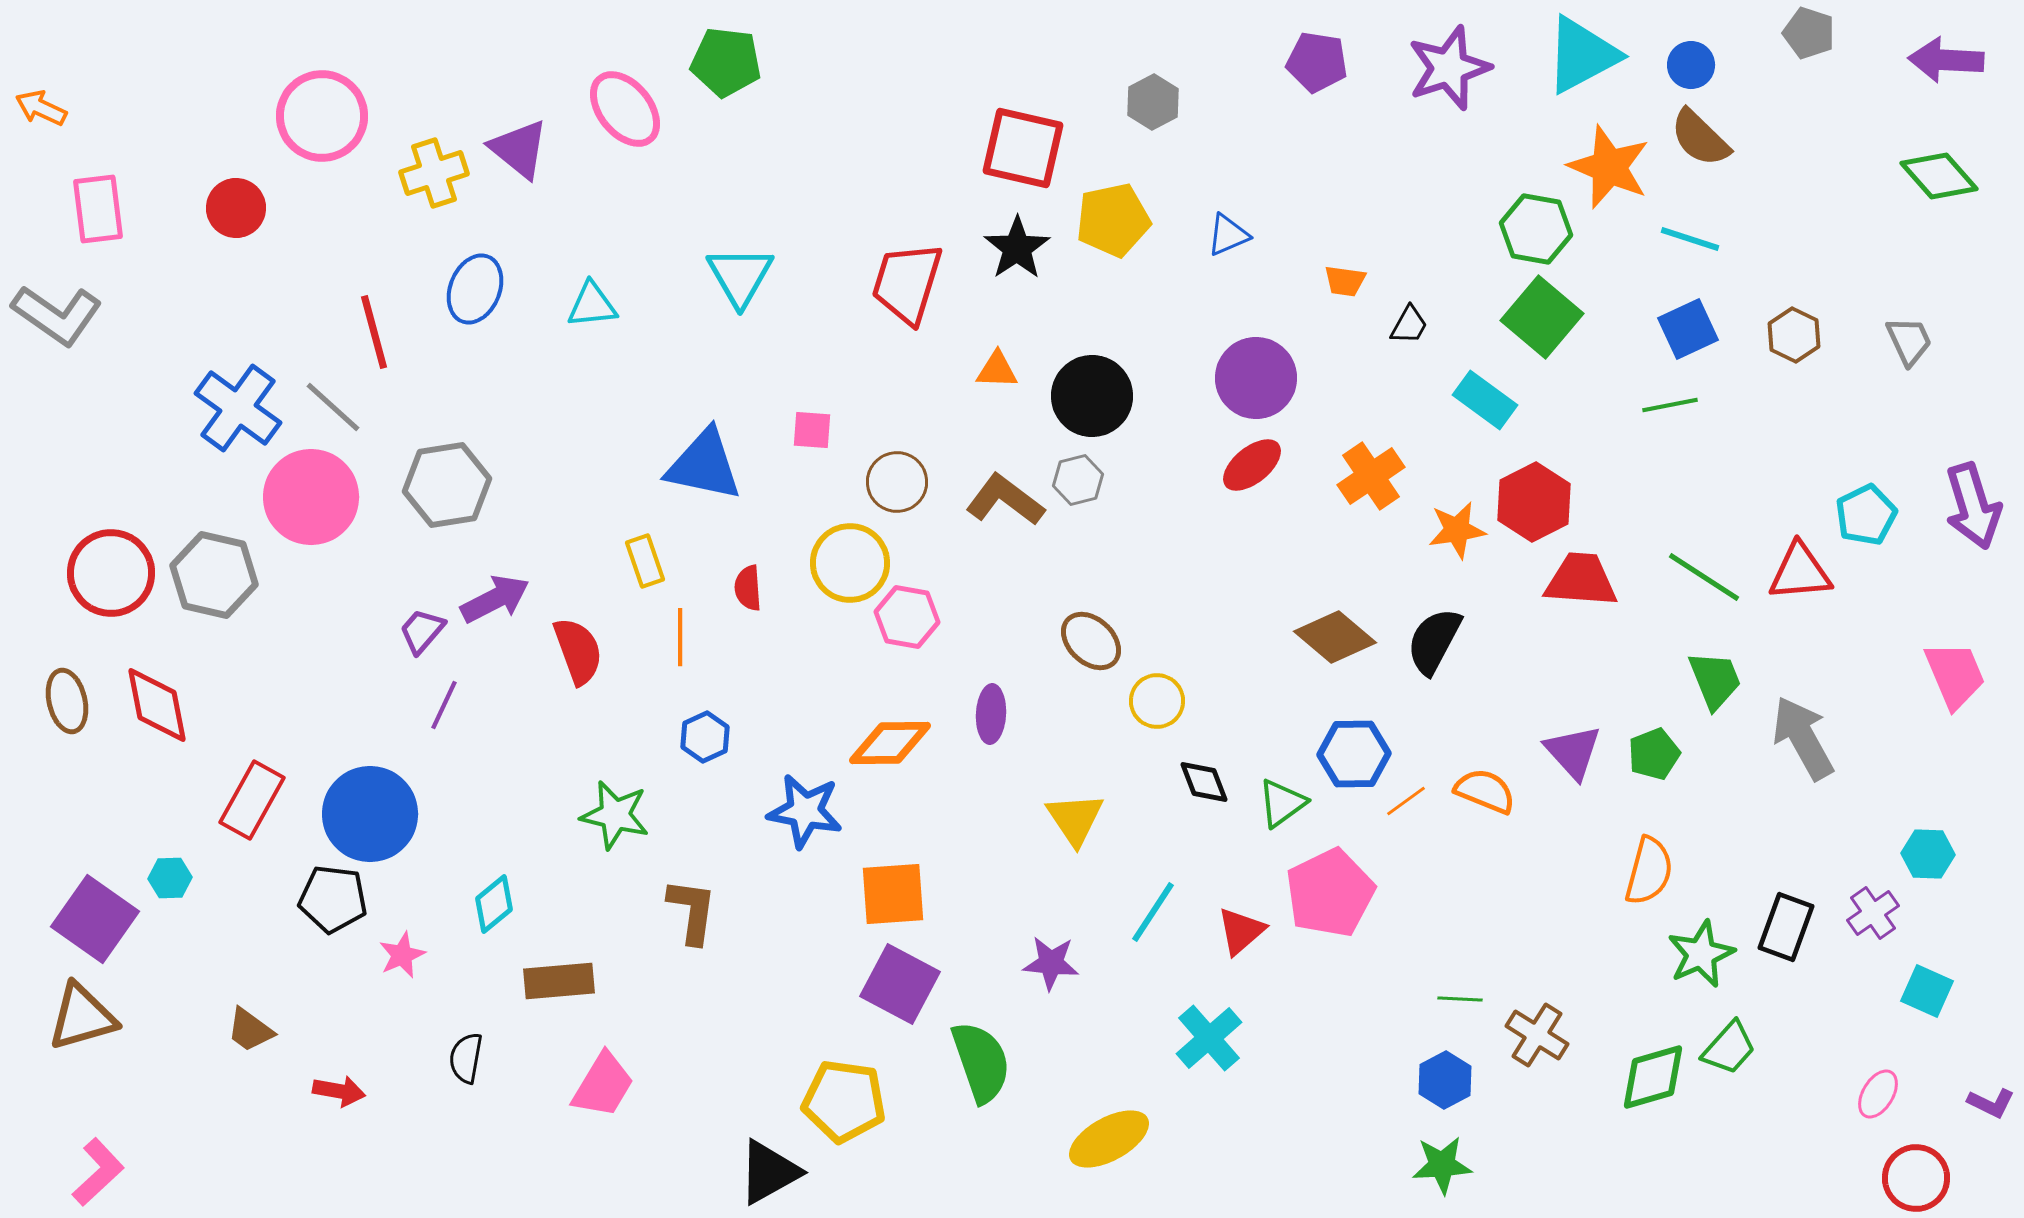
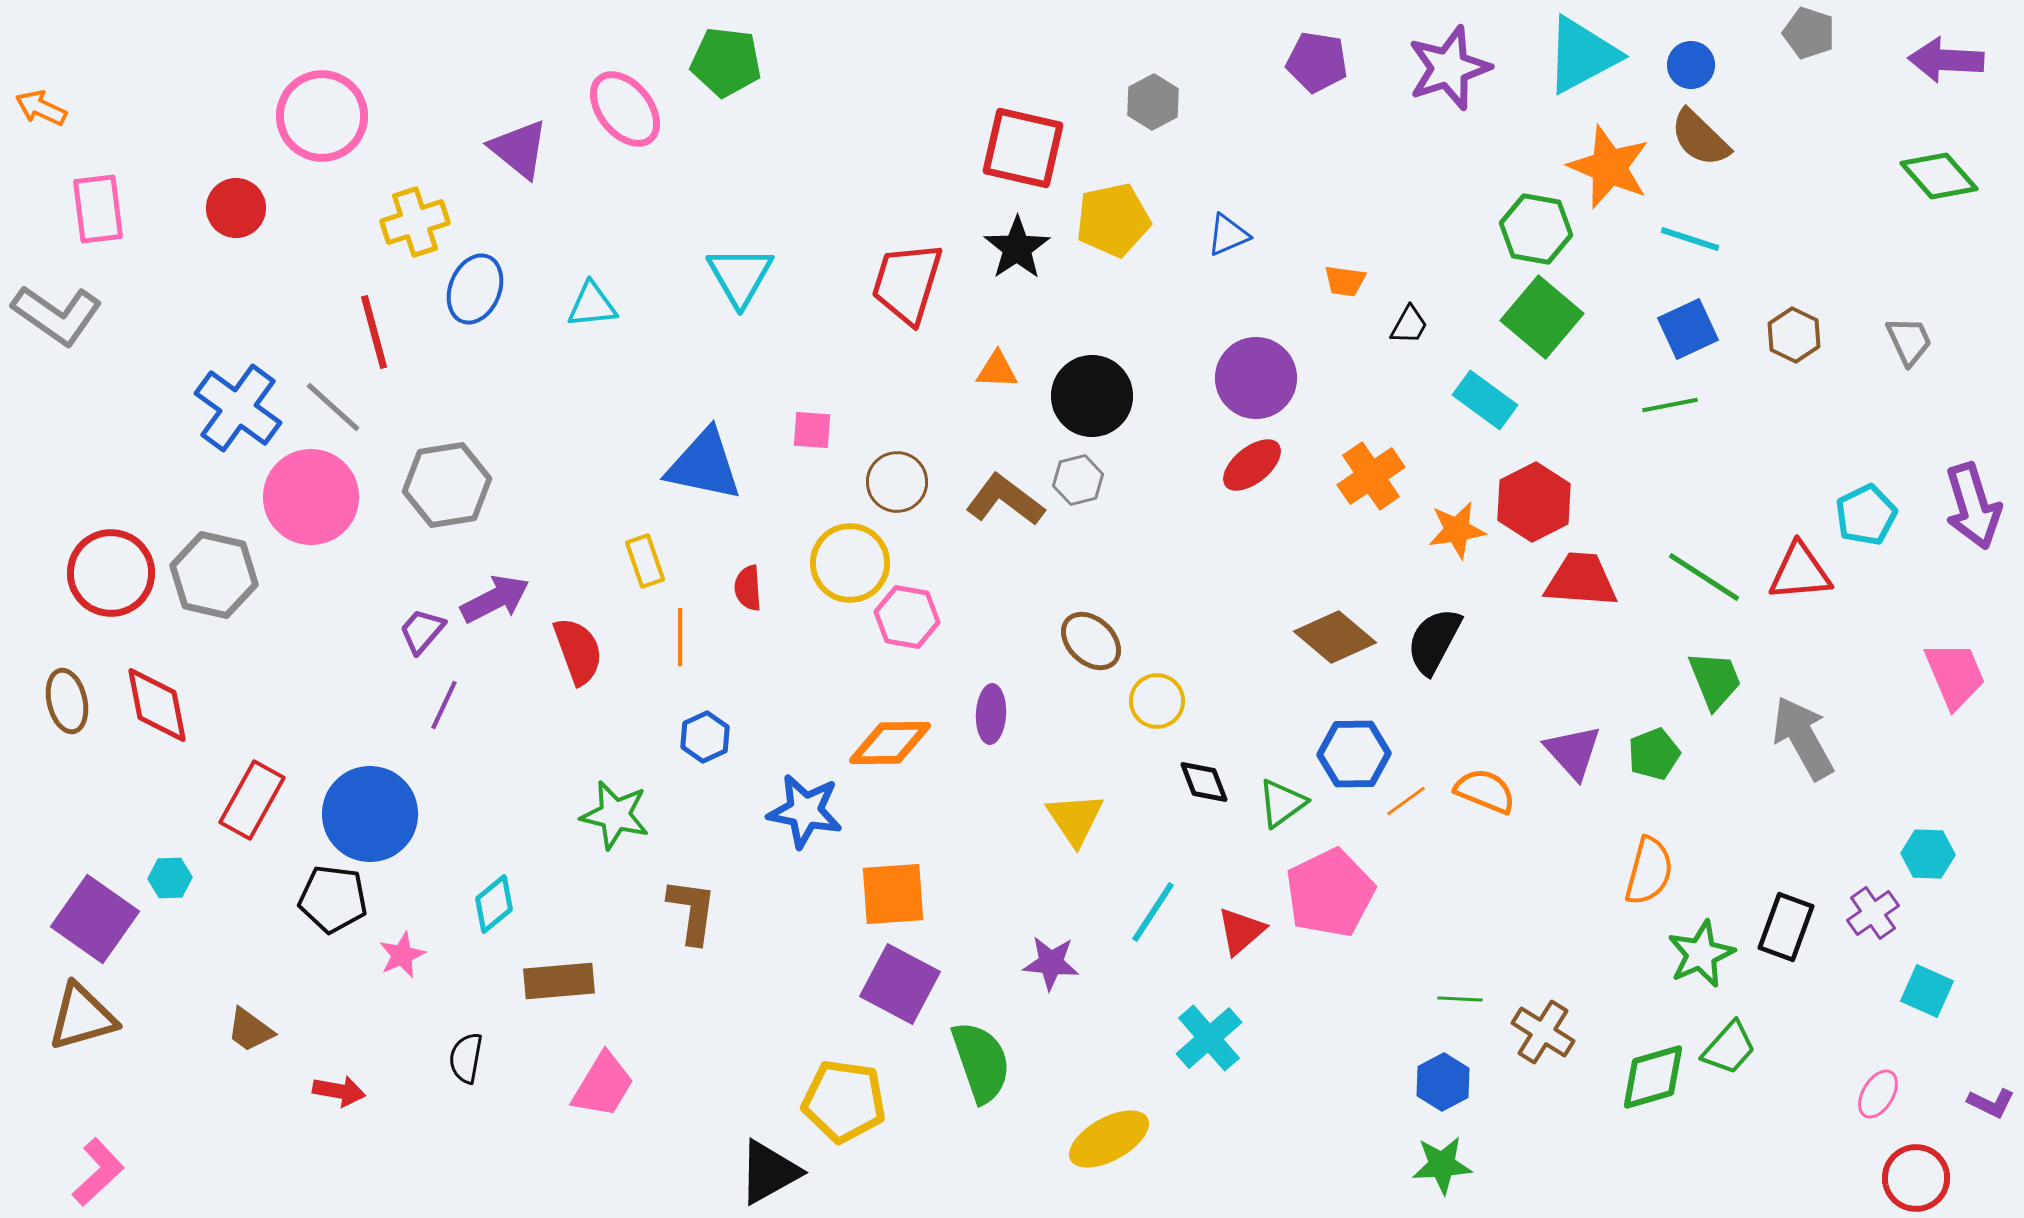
yellow cross at (434, 173): moved 19 px left, 49 px down
brown cross at (1537, 1035): moved 6 px right, 3 px up
blue hexagon at (1445, 1080): moved 2 px left, 2 px down
